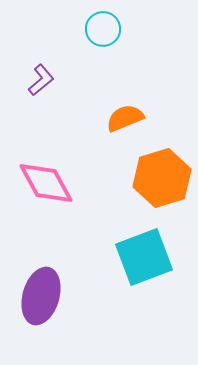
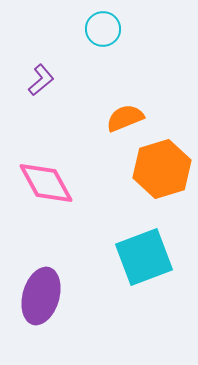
orange hexagon: moved 9 px up
